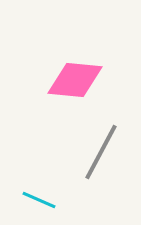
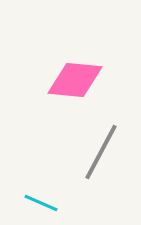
cyan line: moved 2 px right, 3 px down
